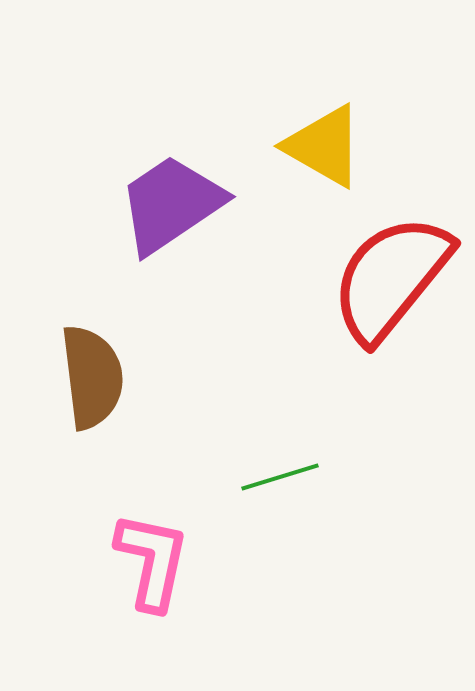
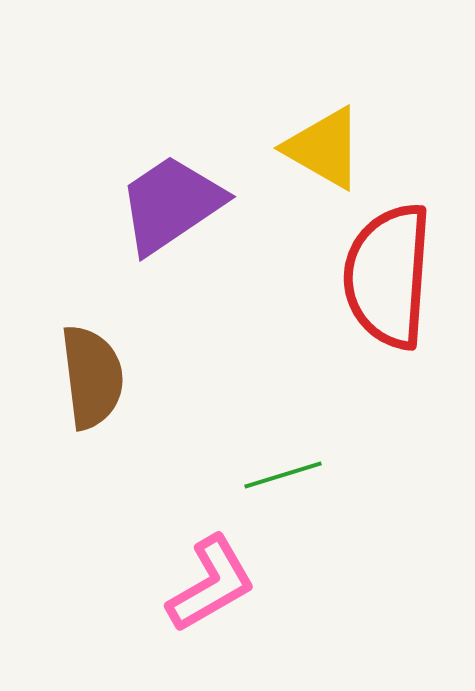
yellow triangle: moved 2 px down
red semicircle: moved 3 px left, 2 px up; rotated 35 degrees counterclockwise
green line: moved 3 px right, 2 px up
pink L-shape: moved 59 px right, 23 px down; rotated 48 degrees clockwise
